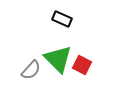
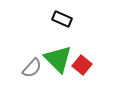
red square: rotated 12 degrees clockwise
gray semicircle: moved 1 px right, 2 px up
